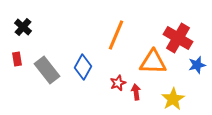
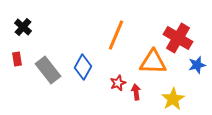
gray rectangle: moved 1 px right
